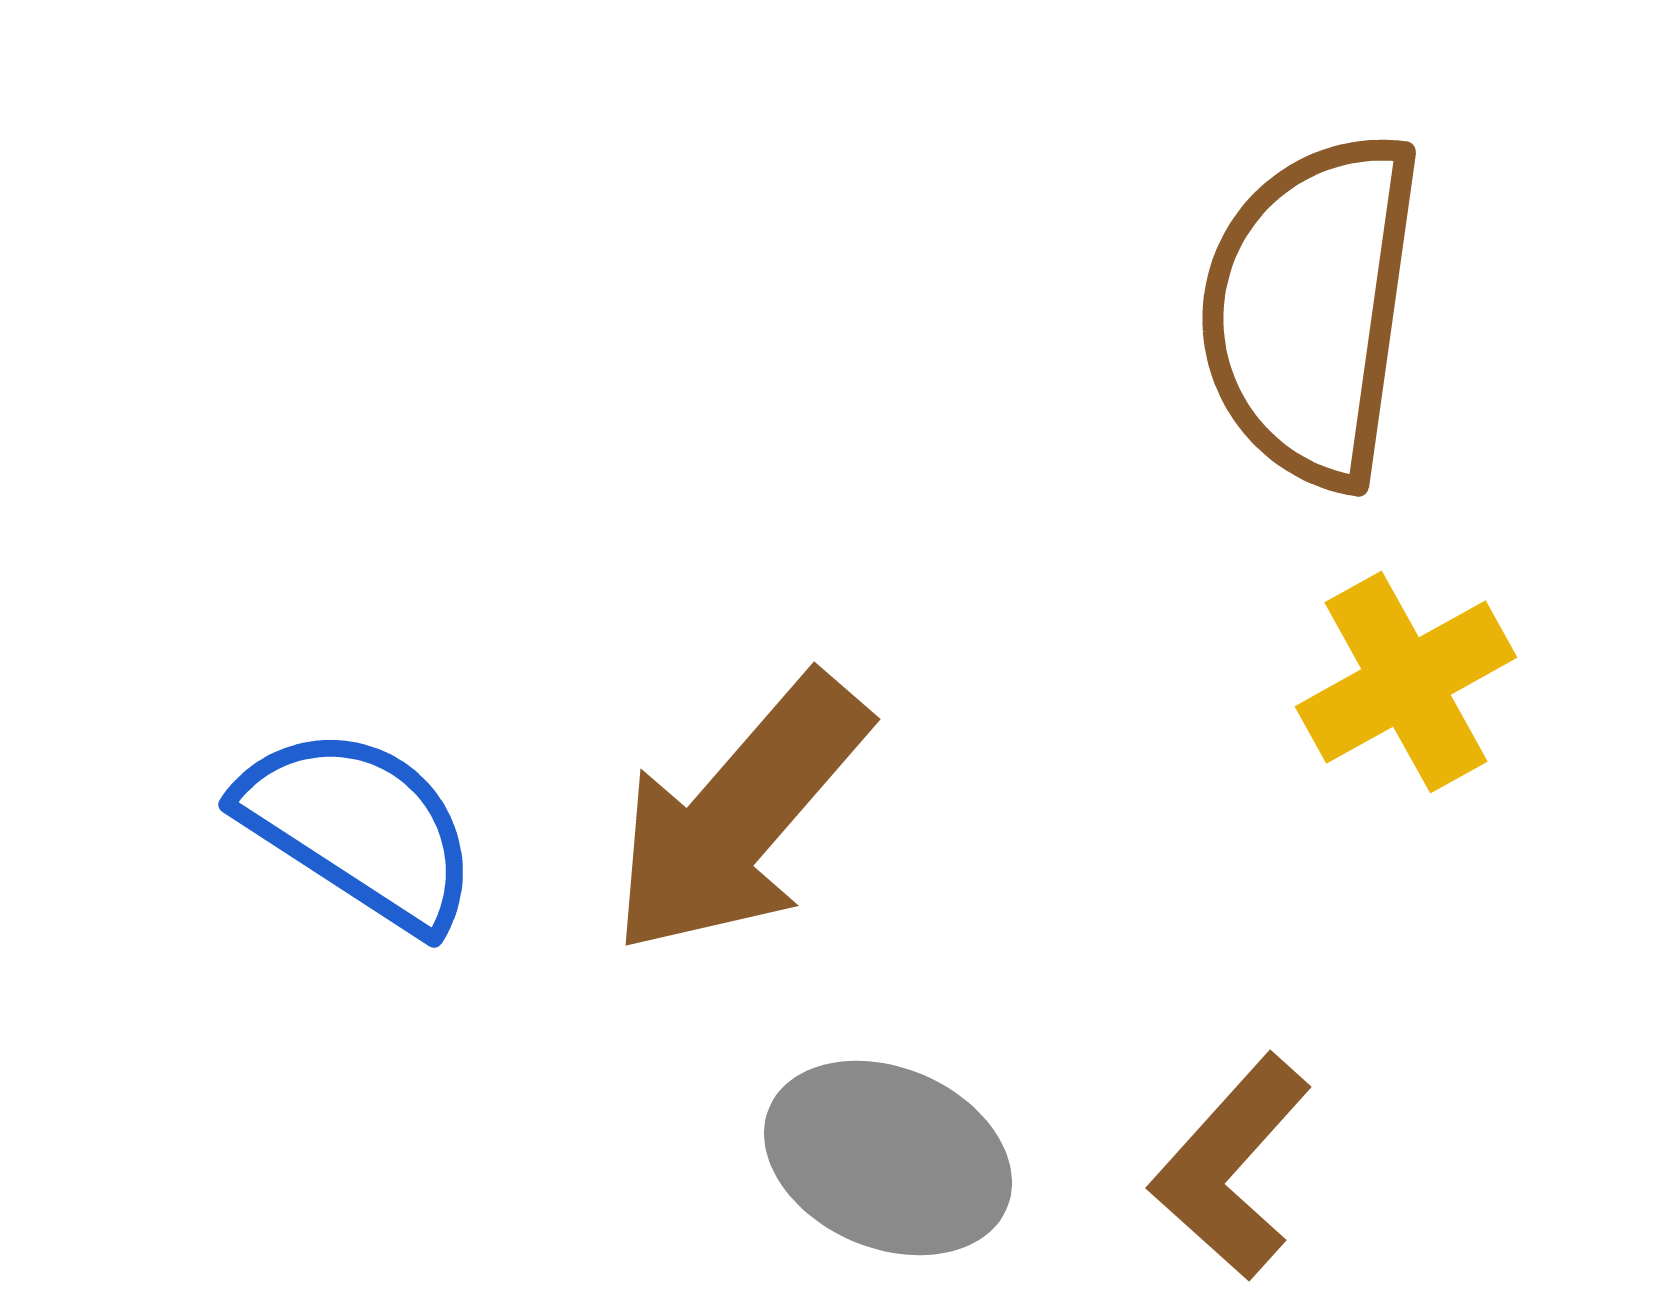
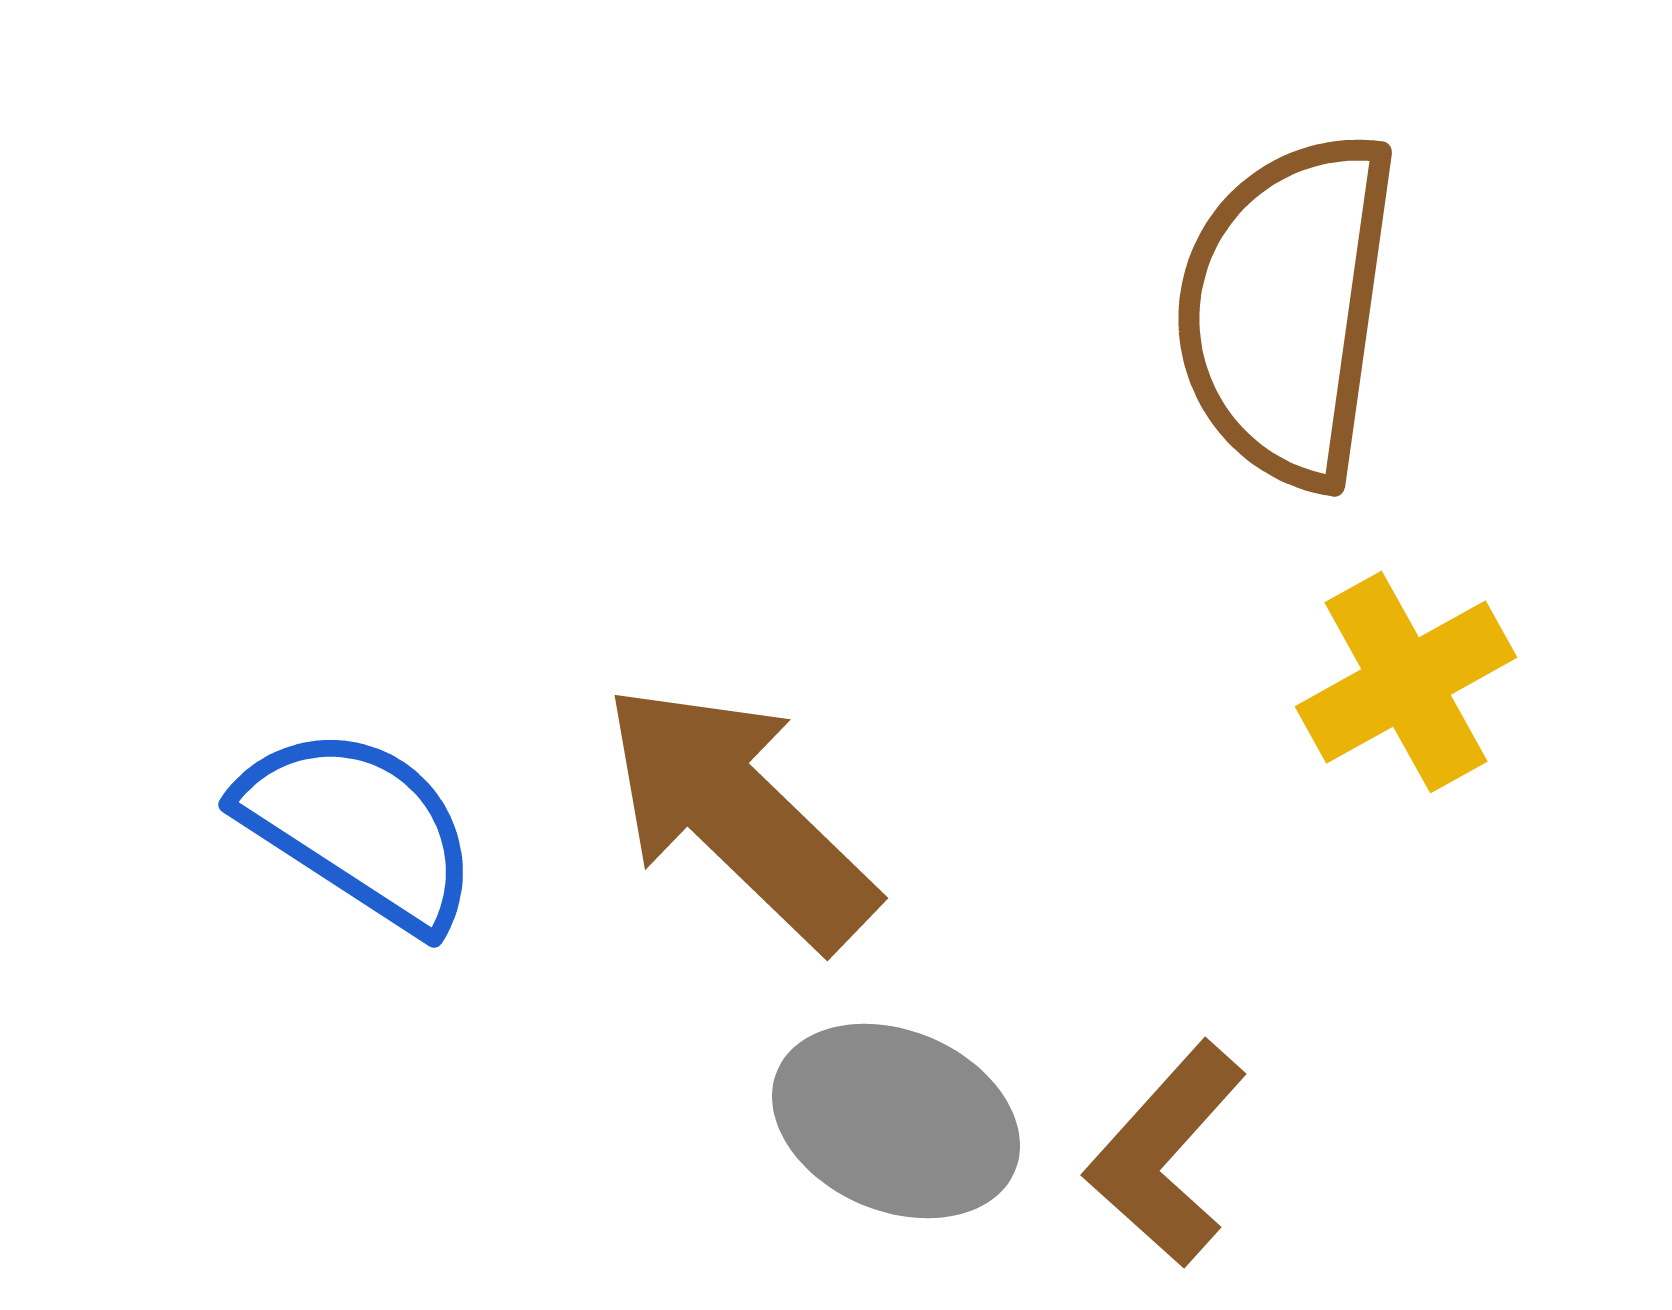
brown semicircle: moved 24 px left
brown arrow: rotated 93 degrees clockwise
gray ellipse: moved 8 px right, 37 px up
brown L-shape: moved 65 px left, 13 px up
